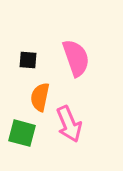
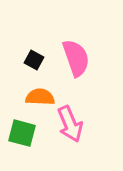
black square: moved 6 px right; rotated 24 degrees clockwise
orange semicircle: rotated 80 degrees clockwise
pink arrow: moved 1 px right
